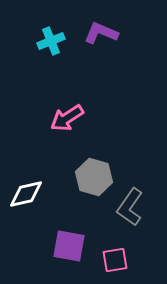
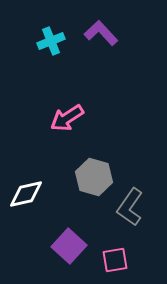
purple L-shape: rotated 24 degrees clockwise
purple square: rotated 32 degrees clockwise
